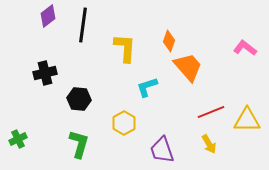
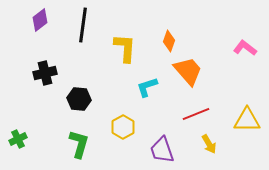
purple diamond: moved 8 px left, 4 px down
orange trapezoid: moved 4 px down
red line: moved 15 px left, 2 px down
yellow hexagon: moved 1 px left, 4 px down
